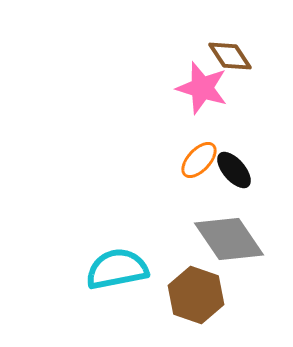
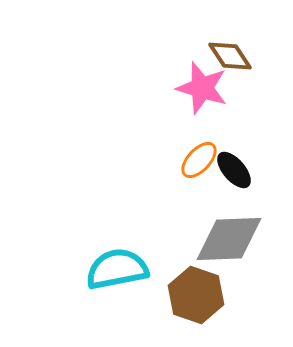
gray diamond: rotated 58 degrees counterclockwise
